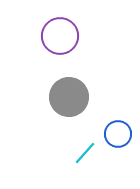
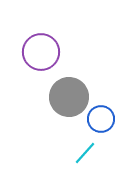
purple circle: moved 19 px left, 16 px down
blue circle: moved 17 px left, 15 px up
